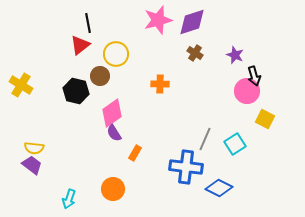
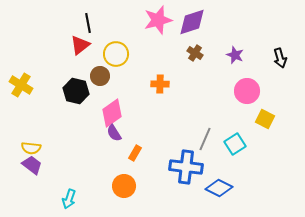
black arrow: moved 26 px right, 18 px up
yellow semicircle: moved 3 px left
orange circle: moved 11 px right, 3 px up
